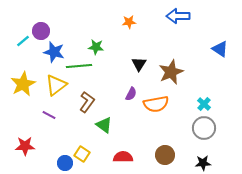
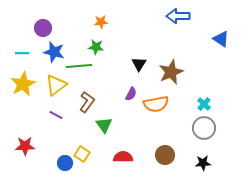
orange star: moved 28 px left
purple circle: moved 2 px right, 3 px up
cyan line: moved 1 px left, 12 px down; rotated 40 degrees clockwise
blue triangle: moved 1 px right, 10 px up
purple line: moved 7 px right
green triangle: rotated 18 degrees clockwise
